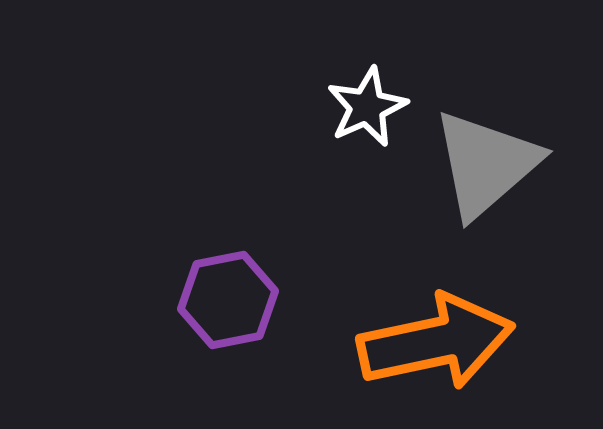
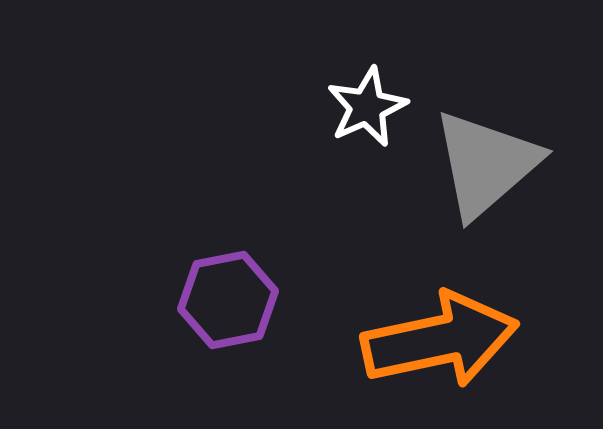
orange arrow: moved 4 px right, 2 px up
